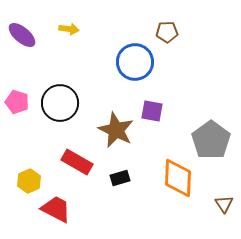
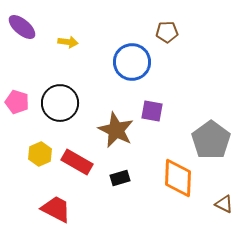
yellow arrow: moved 1 px left, 13 px down
purple ellipse: moved 8 px up
blue circle: moved 3 px left
yellow hexagon: moved 11 px right, 27 px up
brown triangle: rotated 30 degrees counterclockwise
